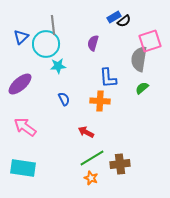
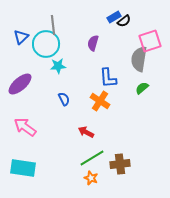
orange cross: rotated 30 degrees clockwise
